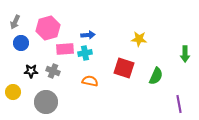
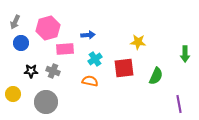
yellow star: moved 1 px left, 3 px down
cyan cross: moved 10 px right, 6 px down; rotated 24 degrees counterclockwise
red square: rotated 25 degrees counterclockwise
yellow circle: moved 2 px down
